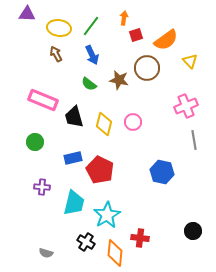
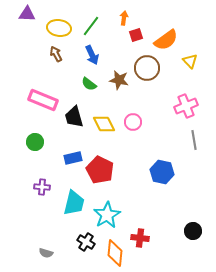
yellow diamond: rotated 40 degrees counterclockwise
